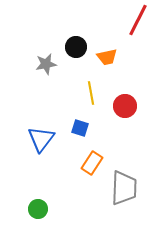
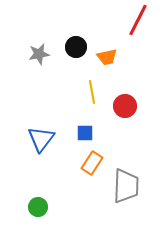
gray star: moved 7 px left, 10 px up
yellow line: moved 1 px right, 1 px up
blue square: moved 5 px right, 5 px down; rotated 18 degrees counterclockwise
gray trapezoid: moved 2 px right, 2 px up
green circle: moved 2 px up
